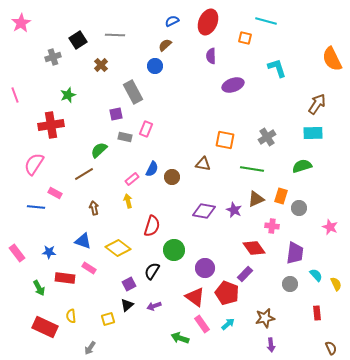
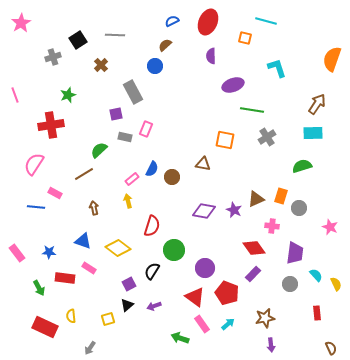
orange semicircle at (332, 59): rotated 45 degrees clockwise
green line at (252, 169): moved 59 px up
purple rectangle at (245, 274): moved 8 px right
